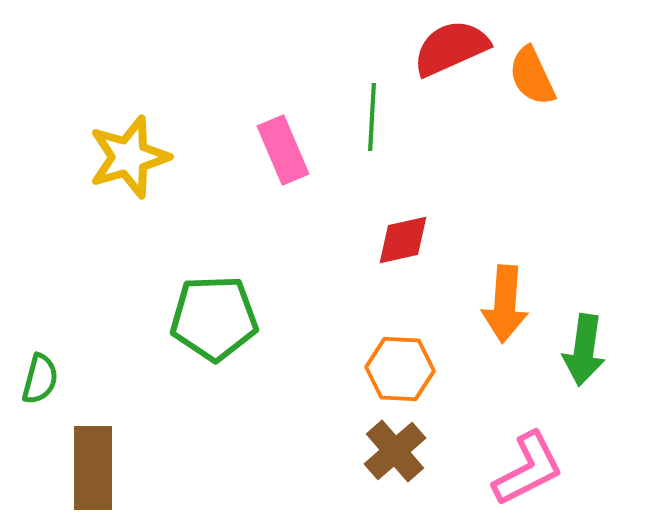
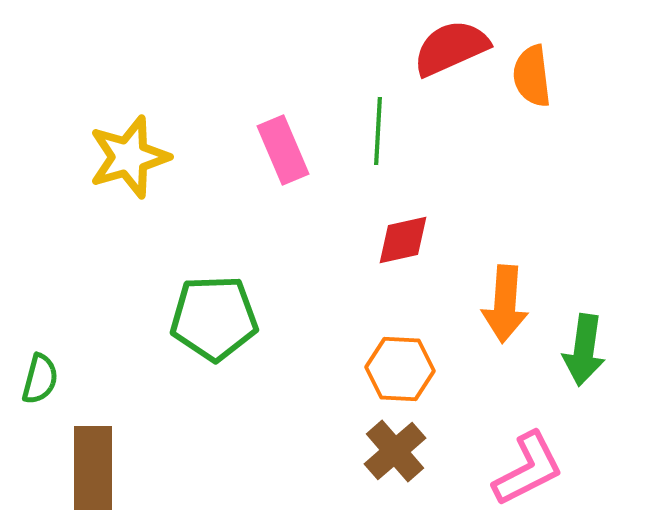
orange semicircle: rotated 18 degrees clockwise
green line: moved 6 px right, 14 px down
